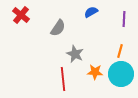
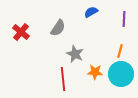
red cross: moved 17 px down
